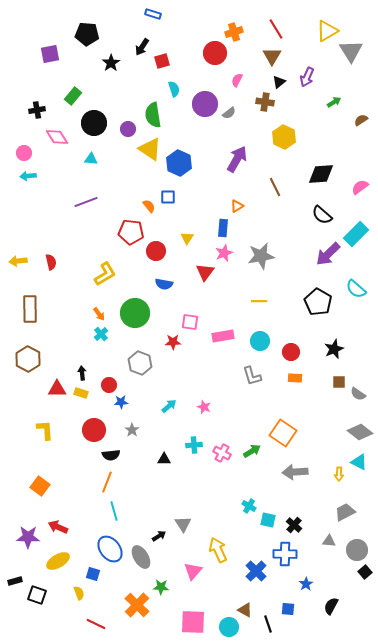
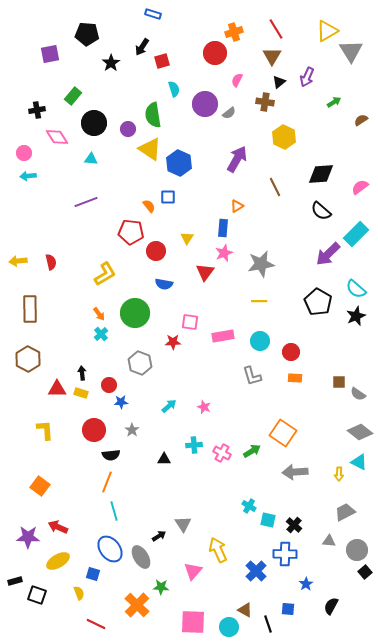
black semicircle at (322, 215): moved 1 px left, 4 px up
gray star at (261, 256): moved 8 px down
black star at (334, 349): moved 22 px right, 33 px up
